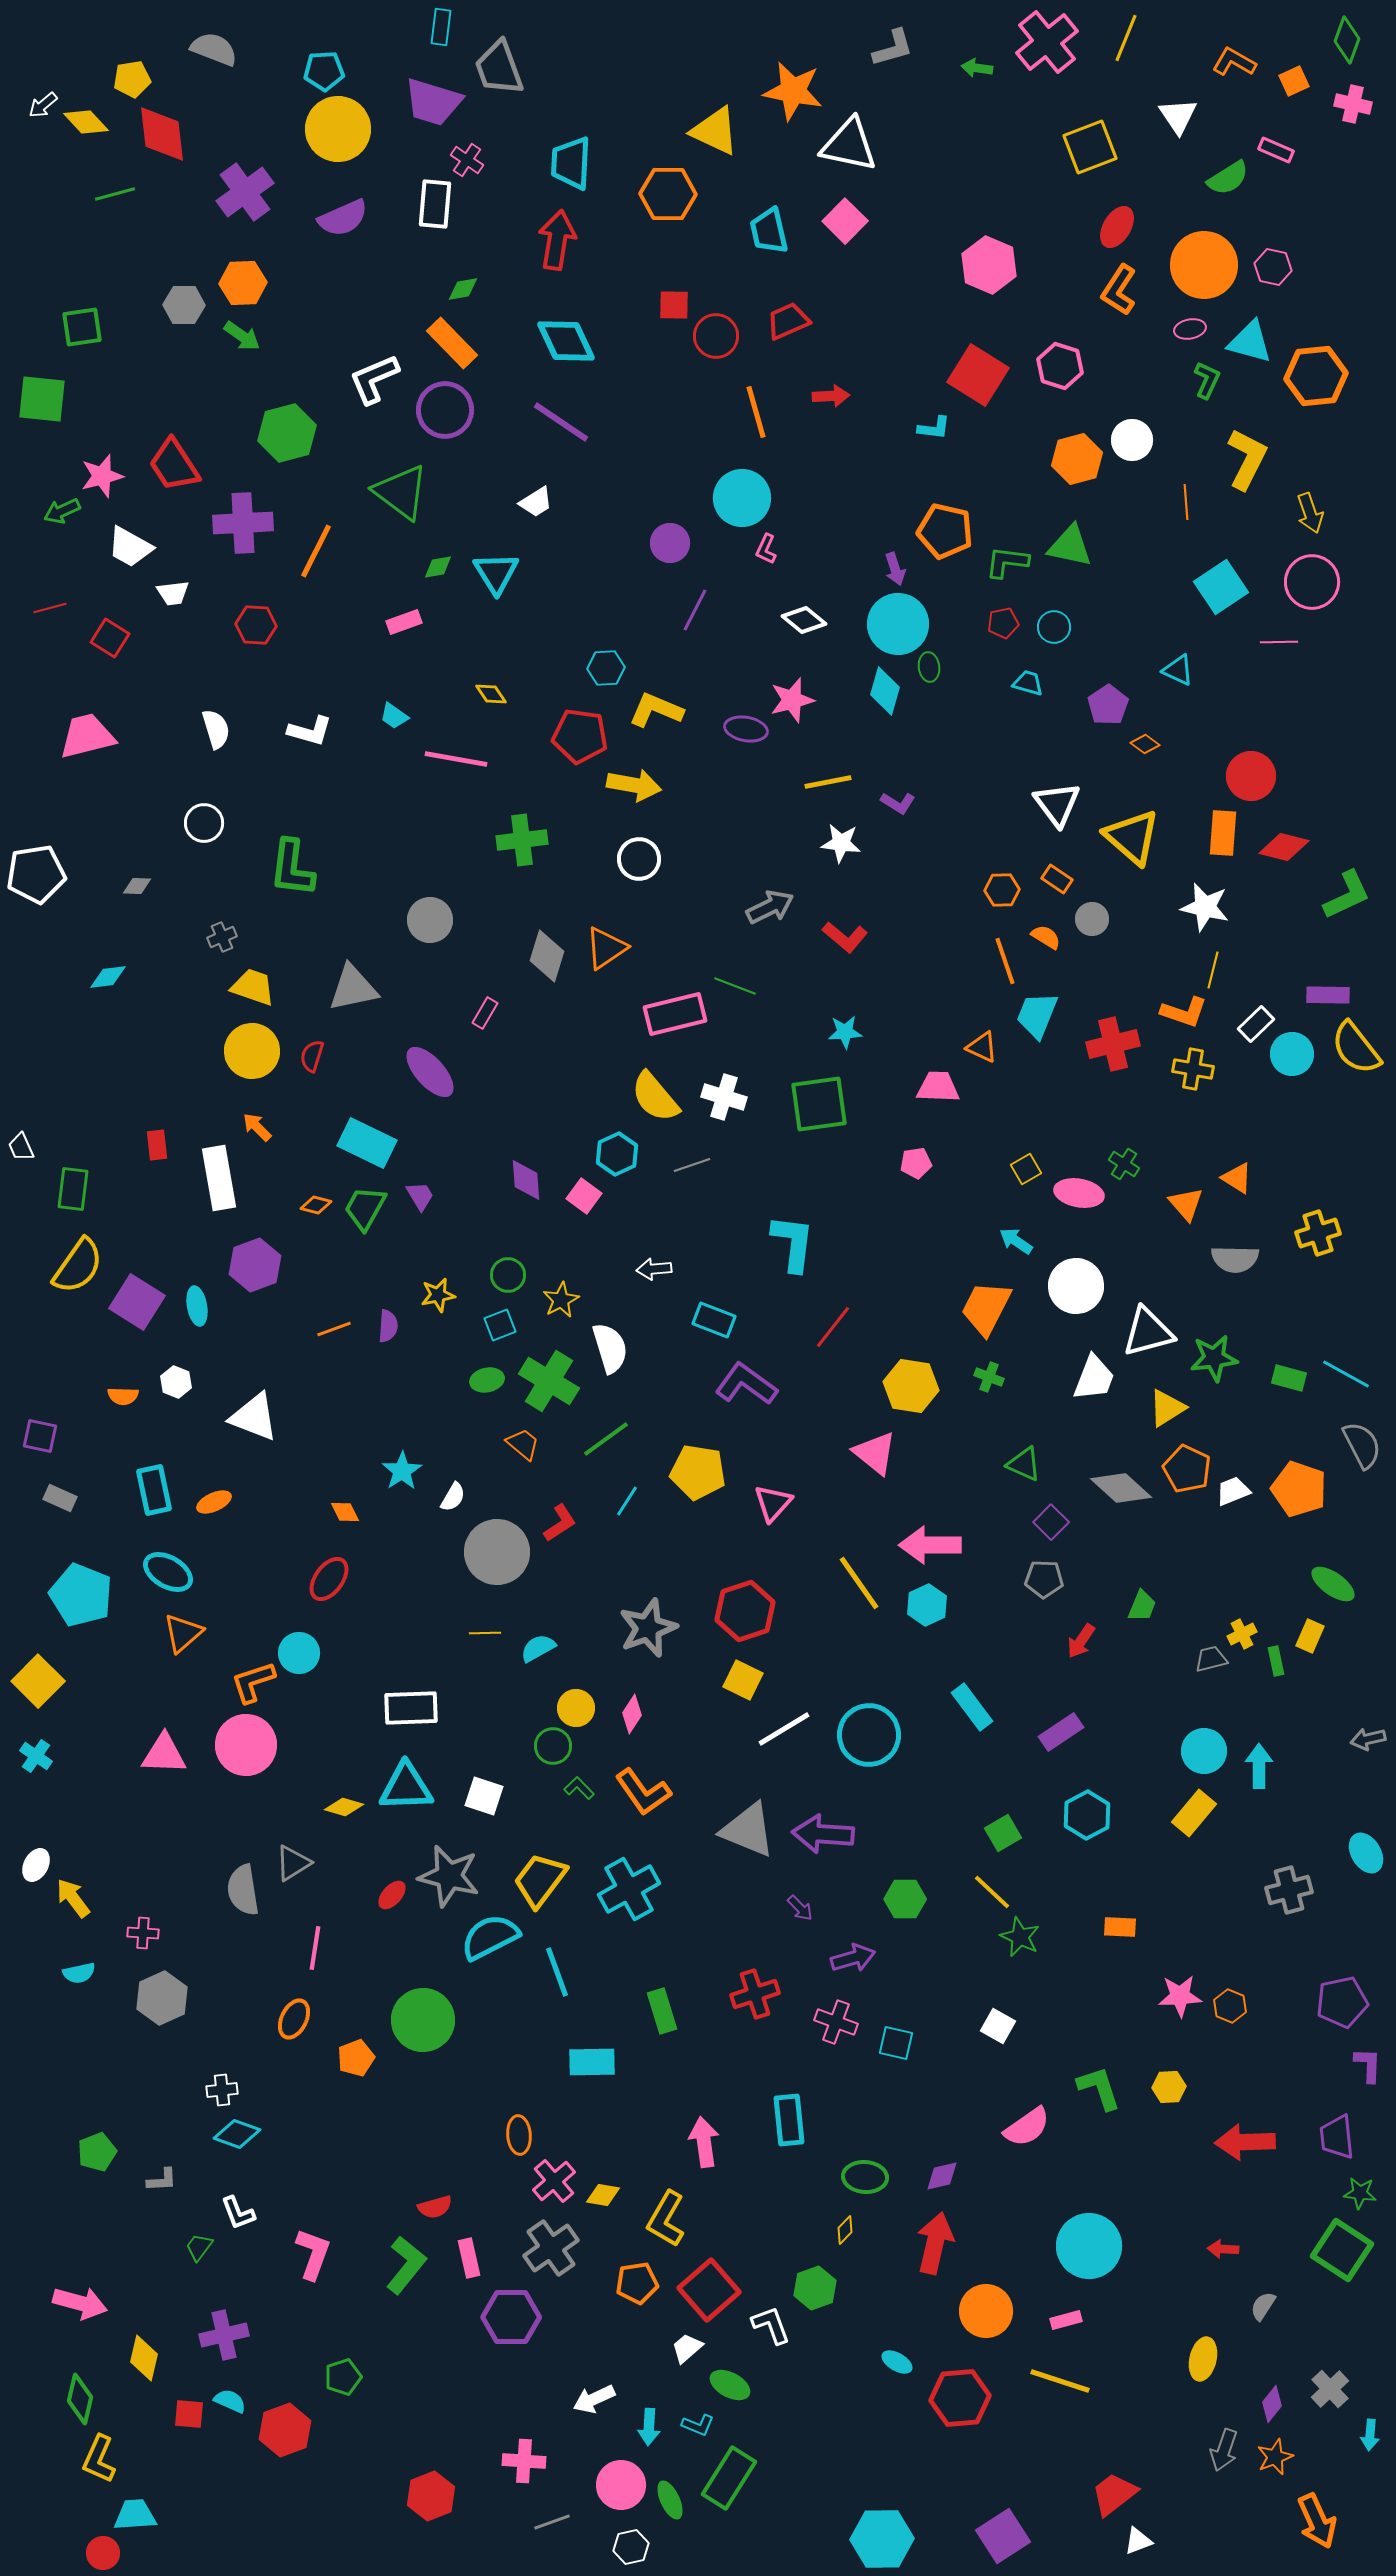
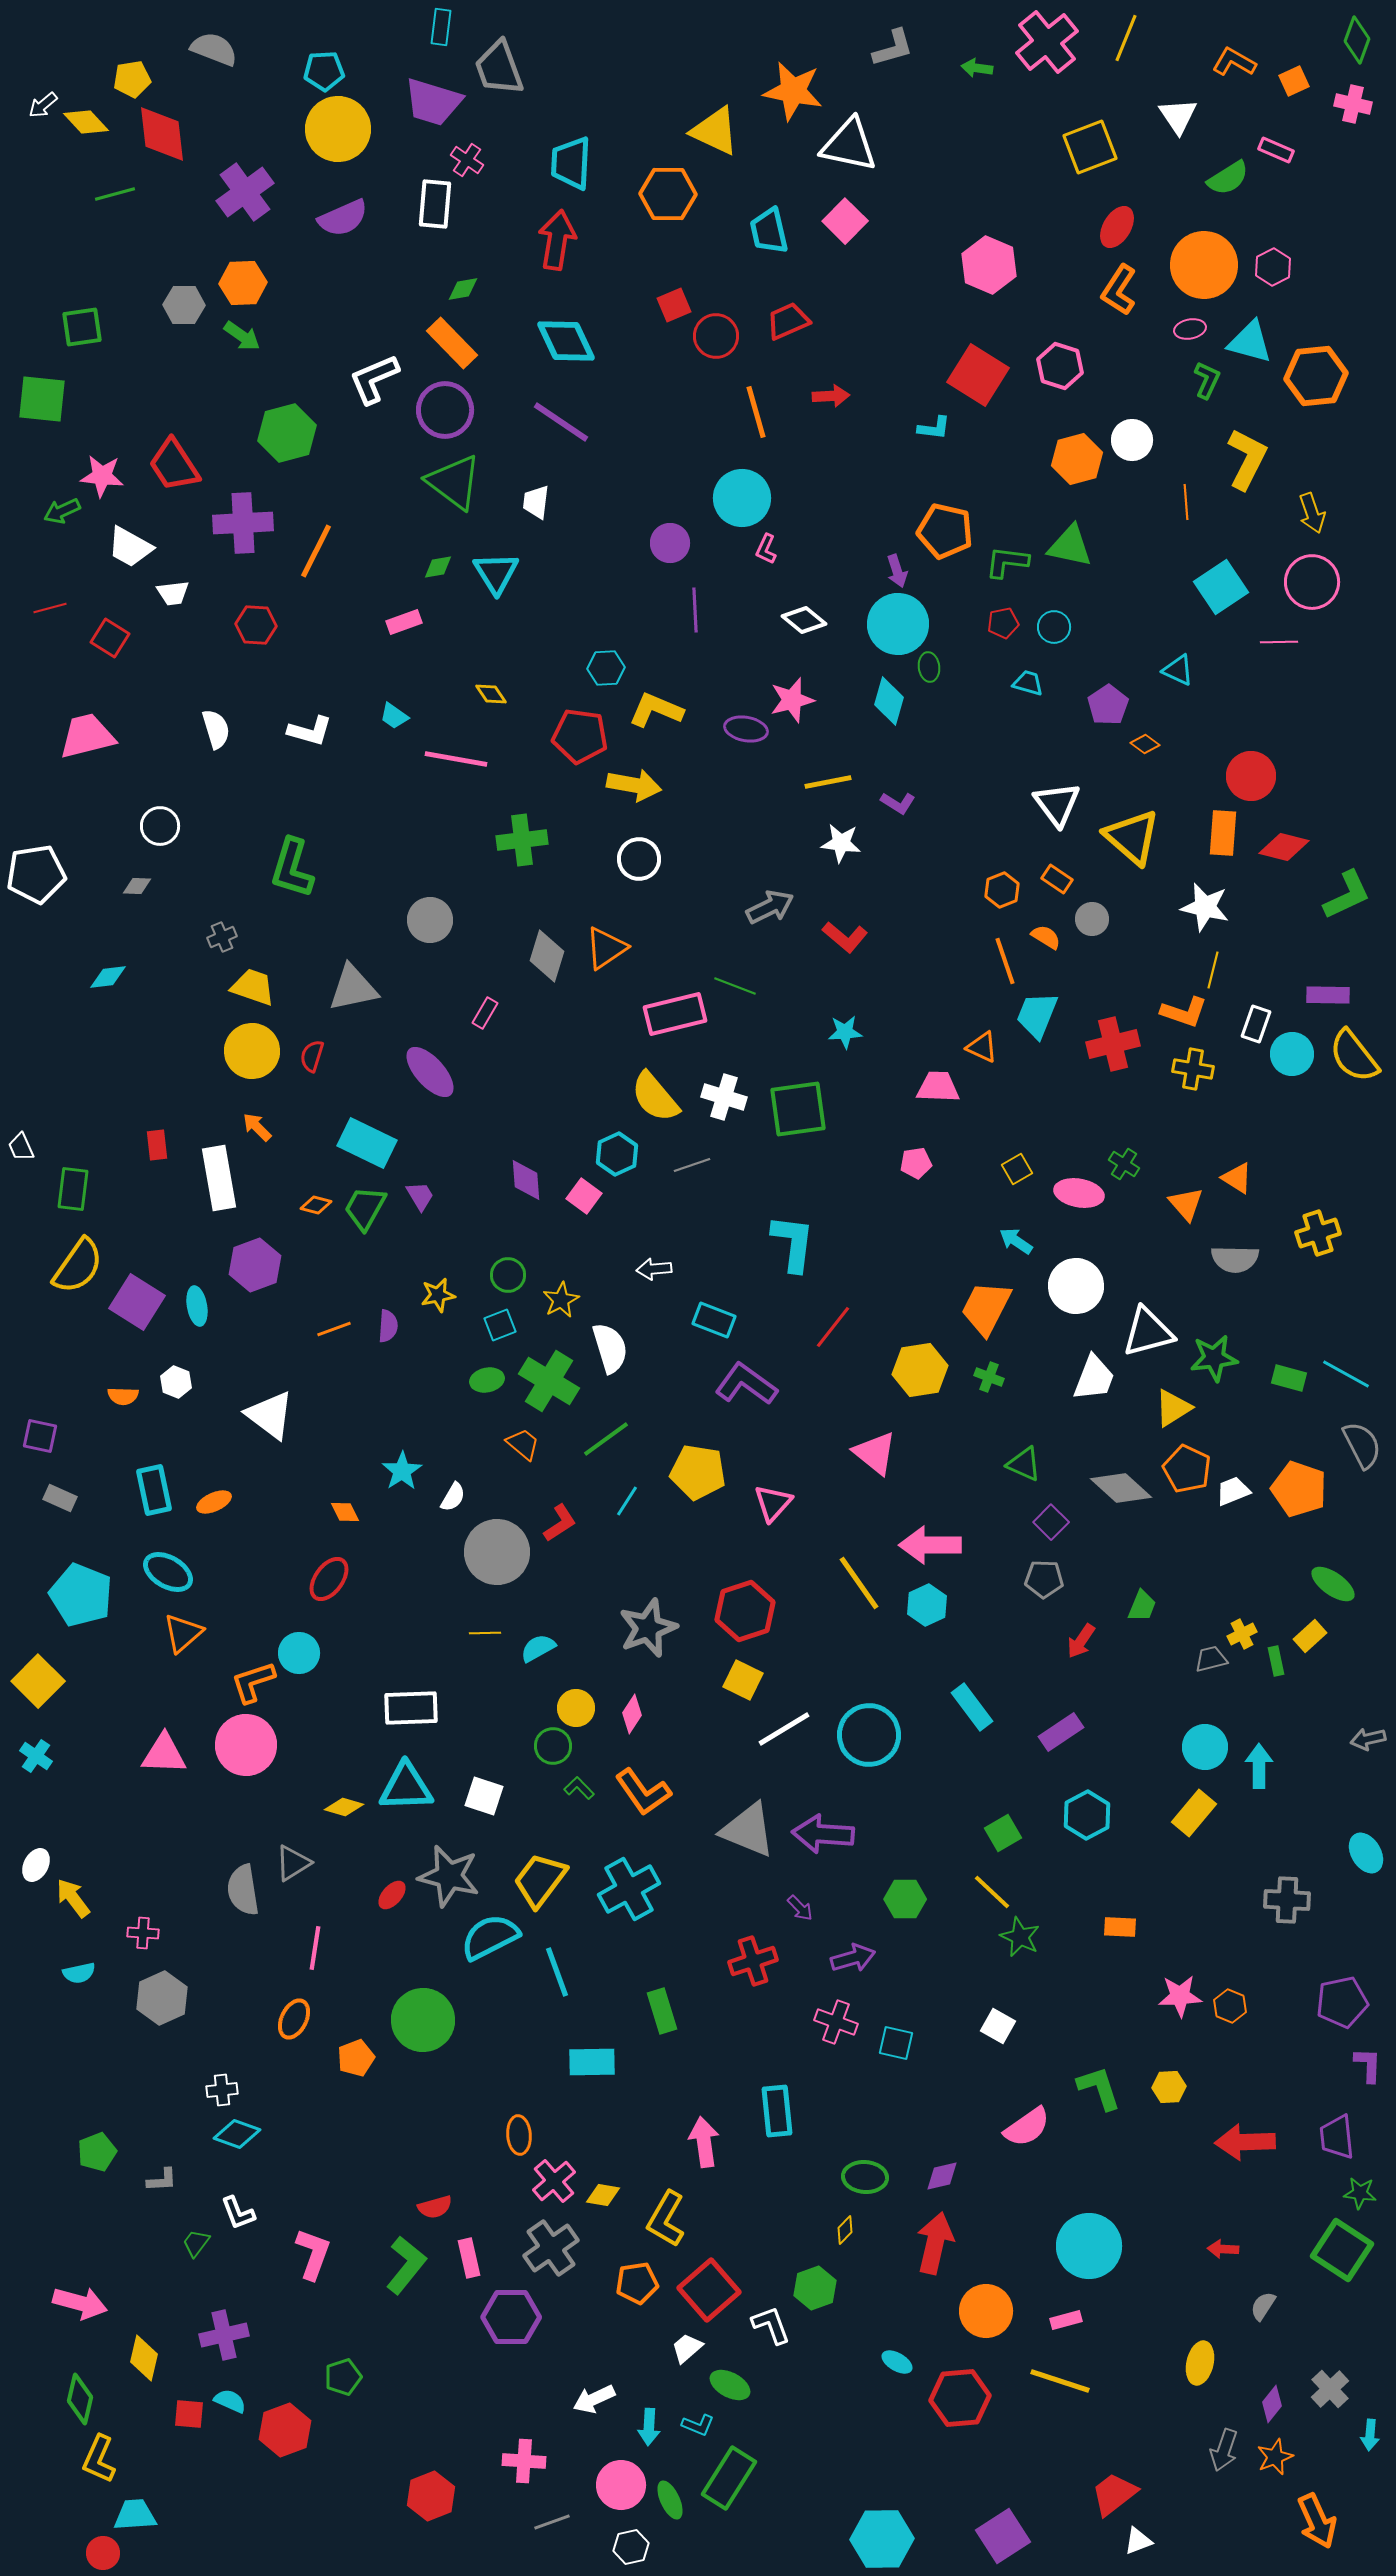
green diamond at (1347, 40): moved 10 px right
pink hexagon at (1273, 267): rotated 21 degrees clockwise
red square at (674, 305): rotated 24 degrees counterclockwise
pink star at (102, 476): rotated 21 degrees clockwise
green triangle at (401, 492): moved 53 px right, 10 px up
white trapezoid at (536, 502): rotated 129 degrees clockwise
yellow arrow at (1310, 513): moved 2 px right
purple arrow at (895, 569): moved 2 px right, 2 px down
purple line at (695, 610): rotated 30 degrees counterclockwise
cyan diamond at (885, 691): moved 4 px right, 10 px down
white circle at (204, 823): moved 44 px left, 3 px down
green L-shape at (292, 868): rotated 10 degrees clockwise
orange hexagon at (1002, 890): rotated 20 degrees counterclockwise
white rectangle at (1256, 1024): rotated 27 degrees counterclockwise
yellow semicircle at (1356, 1048): moved 2 px left, 8 px down
green square at (819, 1104): moved 21 px left, 5 px down
yellow square at (1026, 1169): moved 9 px left
yellow hexagon at (911, 1386): moved 9 px right, 16 px up; rotated 18 degrees counterclockwise
yellow triangle at (1167, 1408): moved 6 px right
white triangle at (254, 1417): moved 16 px right, 2 px up; rotated 16 degrees clockwise
yellow rectangle at (1310, 1636): rotated 24 degrees clockwise
cyan circle at (1204, 1751): moved 1 px right, 4 px up
gray cross at (1289, 1890): moved 2 px left, 10 px down; rotated 18 degrees clockwise
red cross at (755, 1994): moved 2 px left, 33 px up
cyan rectangle at (789, 2120): moved 12 px left, 9 px up
green trapezoid at (199, 2247): moved 3 px left, 4 px up
yellow ellipse at (1203, 2359): moved 3 px left, 4 px down
